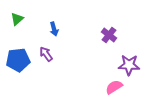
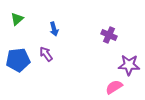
purple cross: rotated 14 degrees counterclockwise
